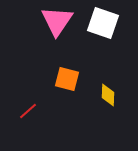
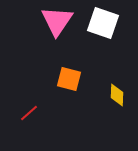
orange square: moved 2 px right
yellow diamond: moved 9 px right
red line: moved 1 px right, 2 px down
